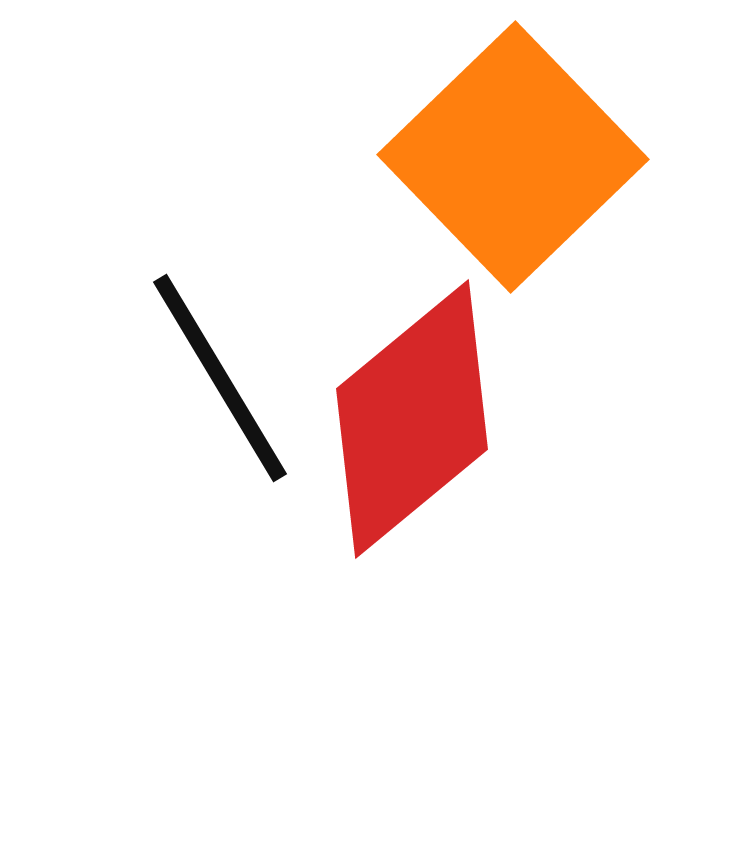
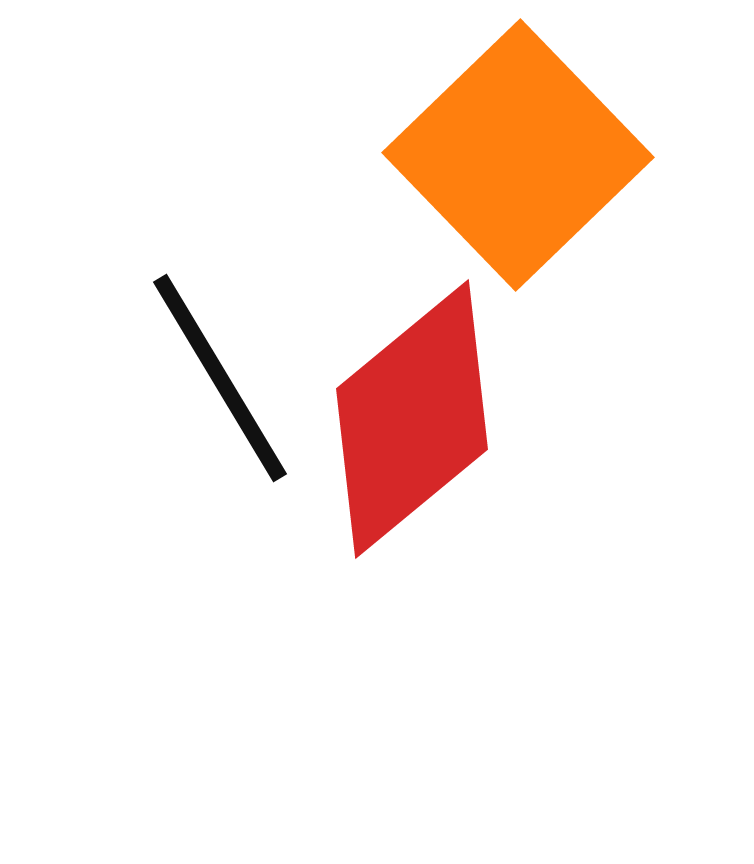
orange square: moved 5 px right, 2 px up
